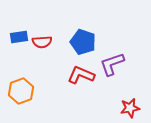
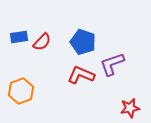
red semicircle: rotated 42 degrees counterclockwise
